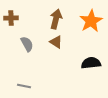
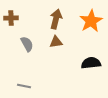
brown triangle: rotated 40 degrees counterclockwise
